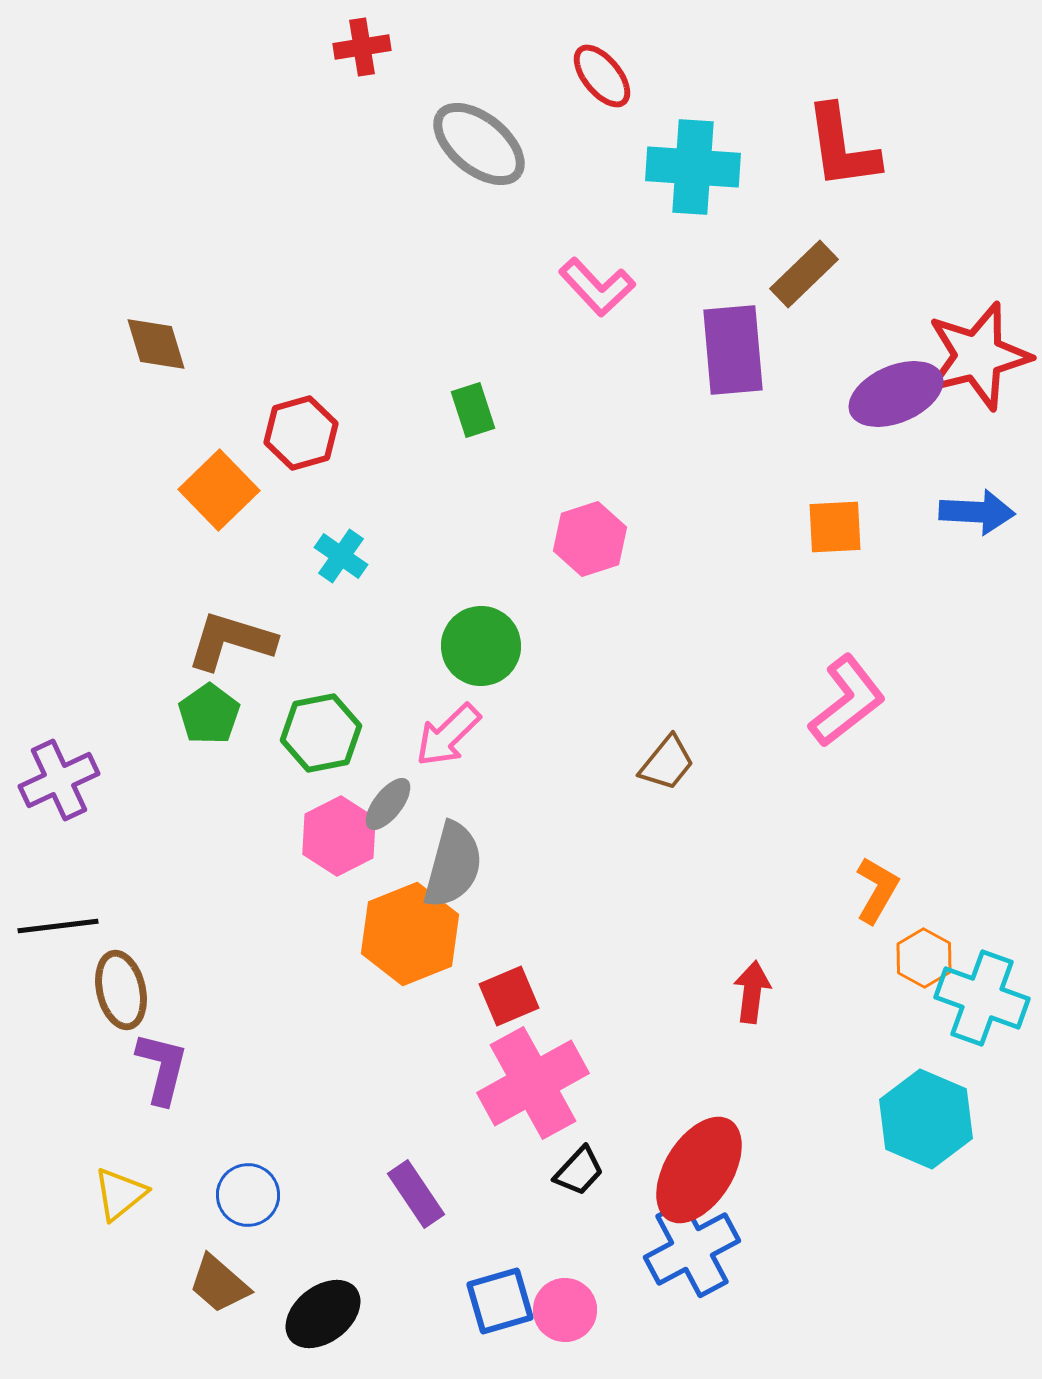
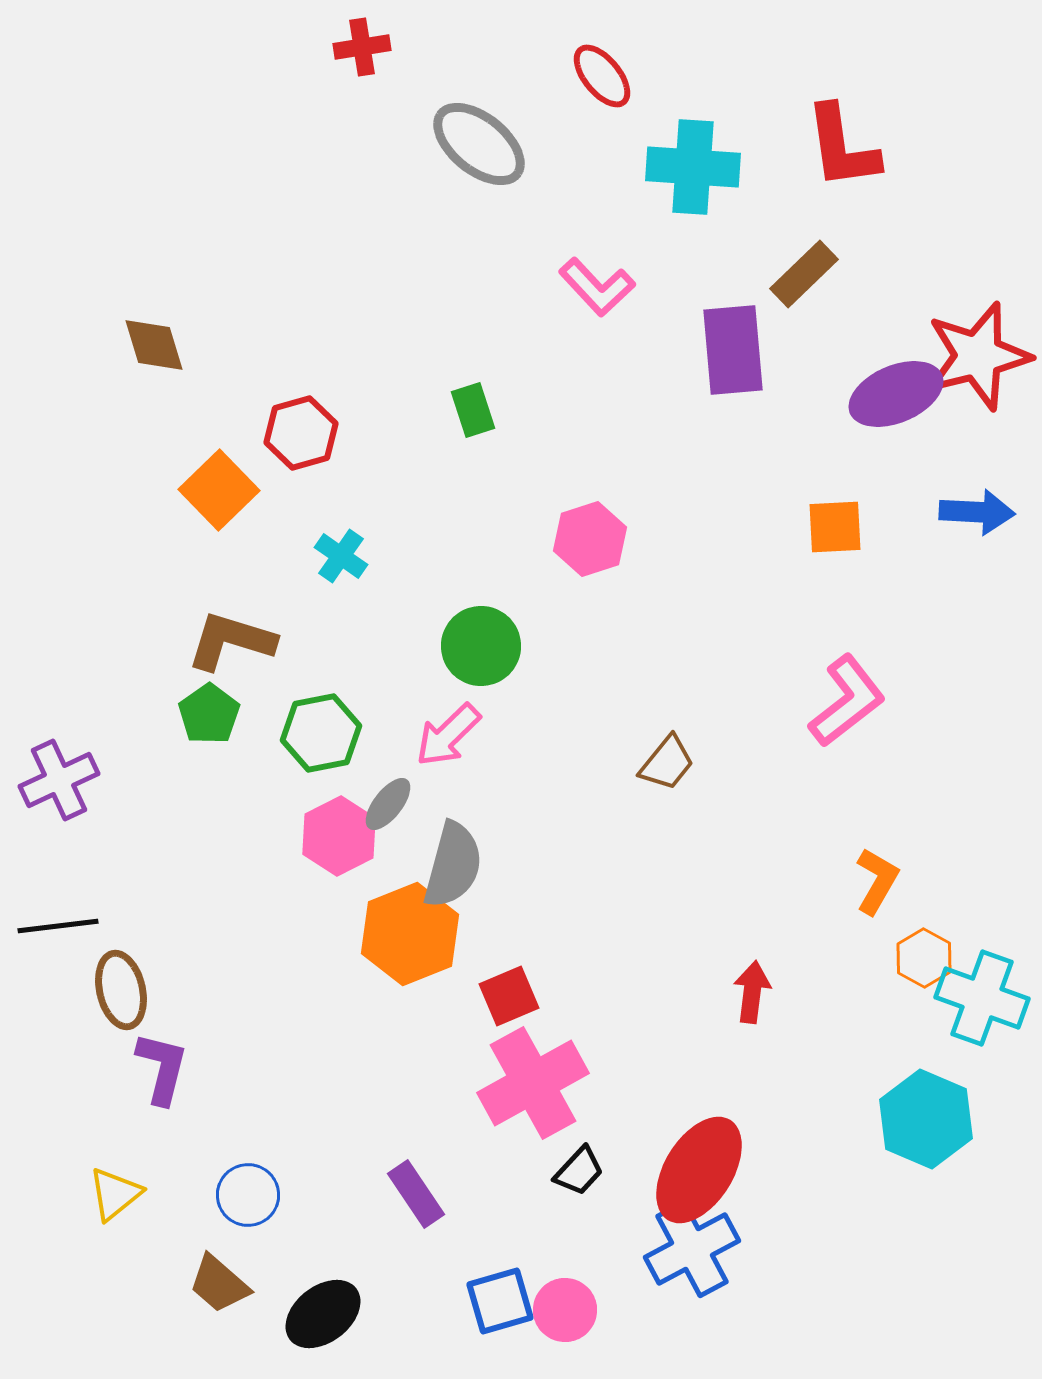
brown diamond at (156, 344): moved 2 px left, 1 px down
orange L-shape at (877, 890): moved 9 px up
yellow triangle at (120, 1194): moved 5 px left
